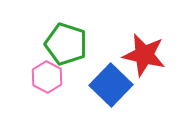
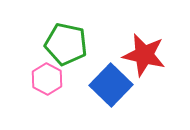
green pentagon: rotated 6 degrees counterclockwise
pink hexagon: moved 2 px down
